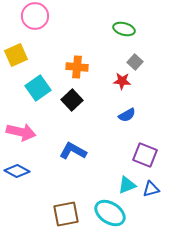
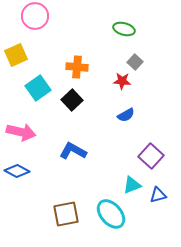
blue semicircle: moved 1 px left
purple square: moved 6 px right, 1 px down; rotated 20 degrees clockwise
cyan triangle: moved 5 px right
blue triangle: moved 7 px right, 6 px down
cyan ellipse: moved 1 px right, 1 px down; rotated 16 degrees clockwise
